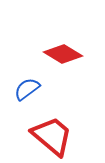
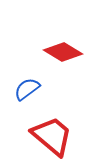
red diamond: moved 2 px up
